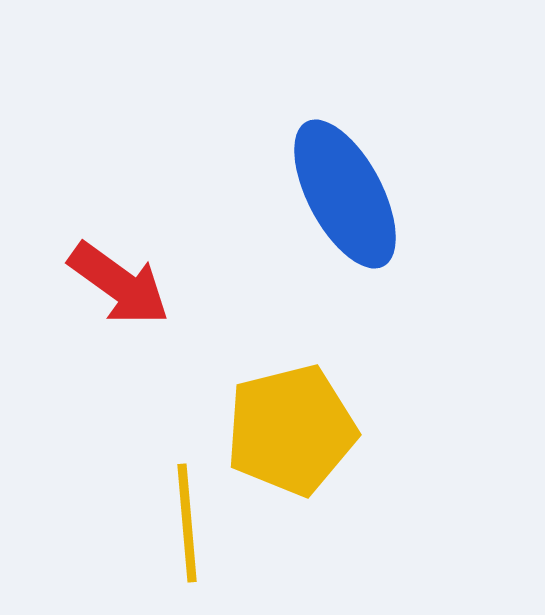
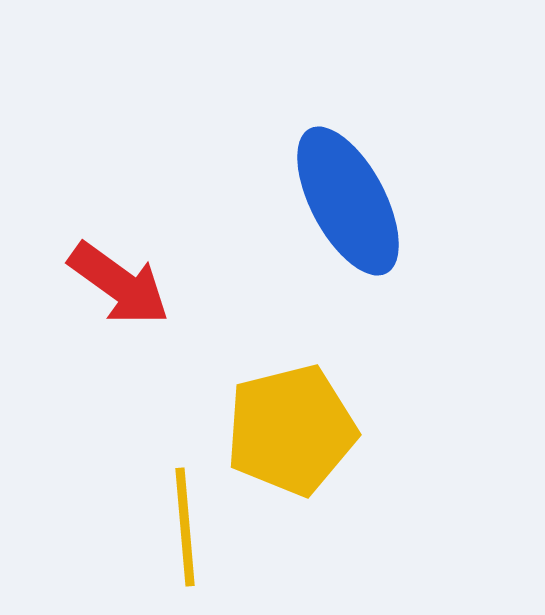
blue ellipse: moved 3 px right, 7 px down
yellow line: moved 2 px left, 4 px down
